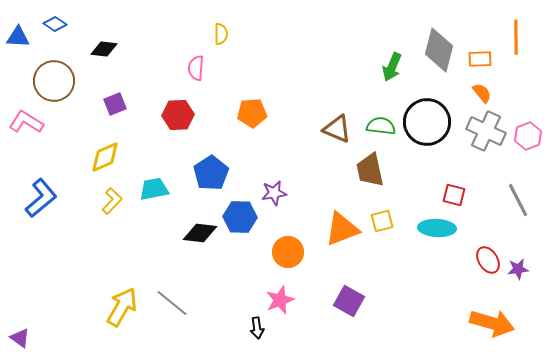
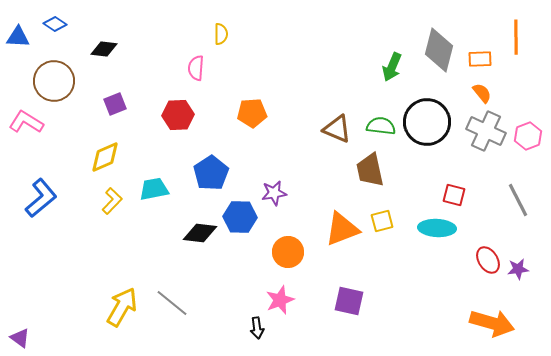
purple square at (349, 301): rotated 16 degrees counterclockwise
